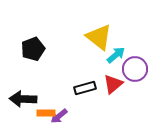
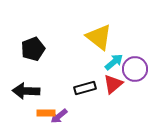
cyan arrow: moved 2 px left, 7 px down
black arrow: moved 3 px right, 8 px up
